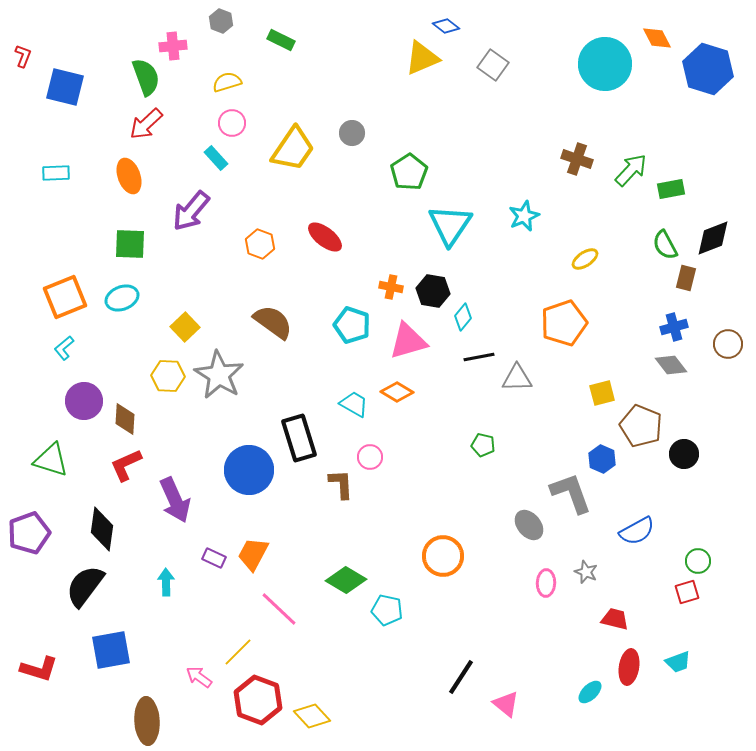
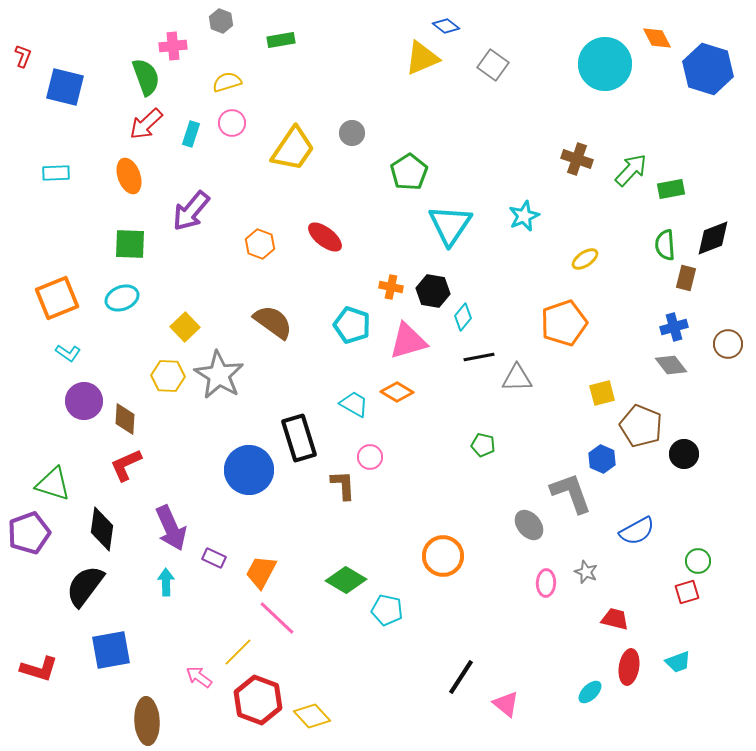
green rectangle at (281, 40): rotated 36 degrees counterclockwise
cyan rectangle at (216, 158): moved 25 px left, 24 px up; rotated 60 degrees clockwise
green semicircle at (665, 245): rotated 24 degrees clockwise
orange square at (65, 297): moved 8 px left, 1 px down
cyan L-shape at (64, 348): moved 4 px right, 5 px down; rotated 105 degrees counterclockwise
green triangle at (51, 460): moved 2 px right, 24 px down
brown L-shape at (341, 484): moved 2 px right, 1 px down
purple arrow at (175, 500): moved 4 px left, 28 px down
orange trapezoid at (253, 554): moved 8 px right, 18 px down
pink line at (279, 609): moved 2 px left, 9 px down
